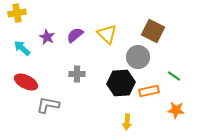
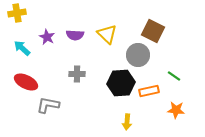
purple semicircle: rotated 138 degrees counterclockwise
gray circle: moved 2 px up
